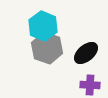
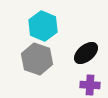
gray hexagon: moved 10 px left, 11 px down
